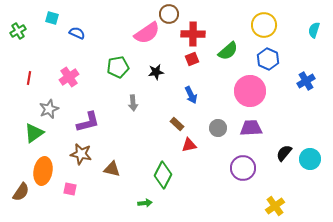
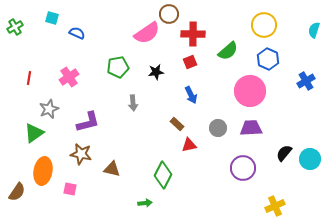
green cross: moved 3 px left, 4 px up
red square: moved 2 px left, 3 px down
brown semicircle: moved 4 px left
yellow cross: rotated 12 degrees clockwise
